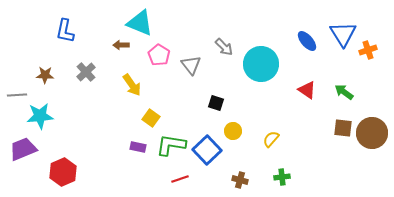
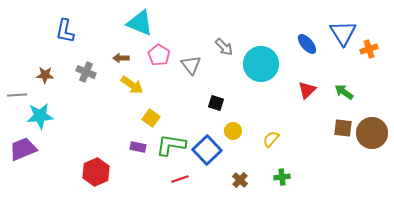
blue triangle: moved 1 px up
blue ellipse: moved 3 px down
brown arrow: moved 13 px down
orange cross: moved 1 px right, 1 px up
gray cross: rotated 24 degrees counterclockwise
yellow arrow: rotated 20 degrees counterclockwise
red triangle: rotated 42 degrees clockwise
red hexagon: moved 33 px right
brown cross: rotated 28 degrees clockwise
